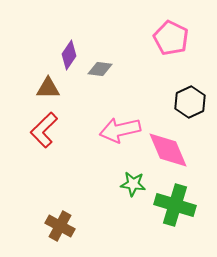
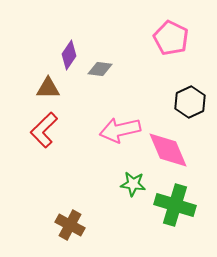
brown cross: moved 10 px right, 1 px up
